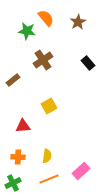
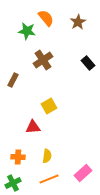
brown rectangle: rotated 24 degrees counterclockwise
red triangle: moved 10 px right, 1 px down
pink rectangle: moved 2 px right, 2 px down
